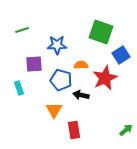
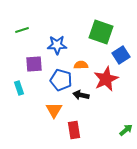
red star: moved 1 px right, 1 px down
